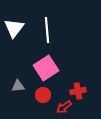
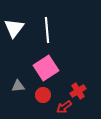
red cross: rotated 21 degrees counterclockwise
